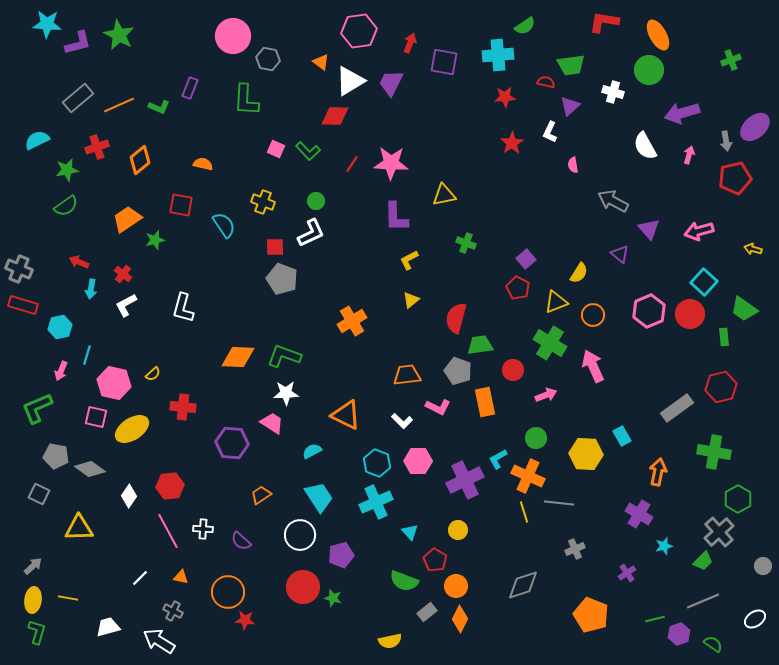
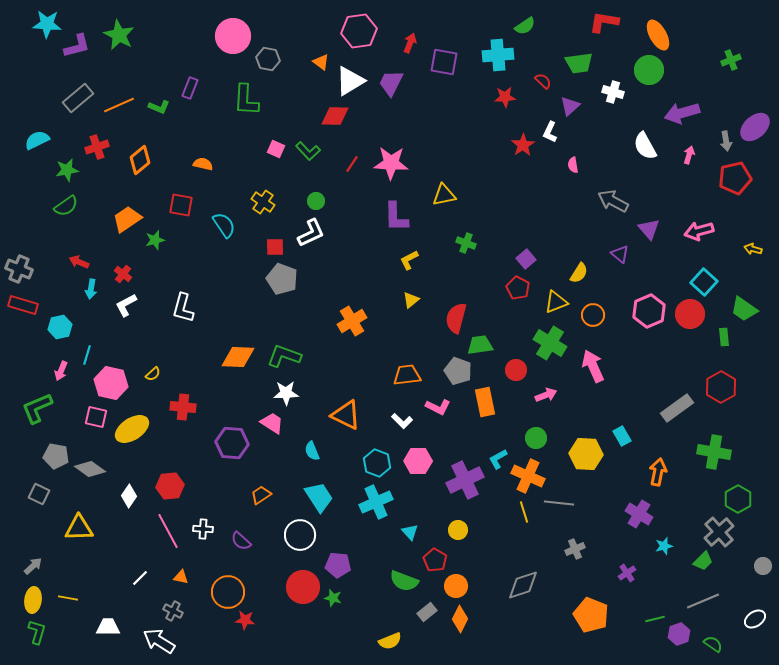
purple L-shape at (78, 43): moved 1 px left, 3 px down
green trapezoid at (571, 65): moved 8 px right, 2 px up
red semicircle at (546, 82): moved 3 px left, 1 px up; rotated 30 degrees clockwise
red star at (512, 143): moved 11 px right, 2 px down
yellow cross at (263, 202): rotated 15 degrees clockwise
red circle at (513, 370): moved 3 px right
pink hexagon at (114, 383): moved 3 px left
red hexagon at (721, 387): rotated 16 degrees counterclockwise
cyan semicircle at (312, 451): rotated 84 degrees counterclockwise
purple pentagon at (341, 555): moved 3 px left, 10 px down; rotated 20 degrees clockwise
white trapezoid at (108, 627): rotated 15 degrees clockwise
yellow semicircle at (390, 641): rotated 10 degrees counterclockwise
